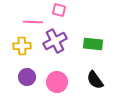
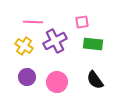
pink square: moved 23 px right, 12 px down; rotated 24 degrees counterclockwise
yellow cross: moved 2 px right; rotated 36 degrees clockwise
